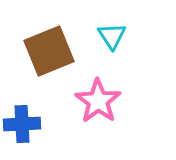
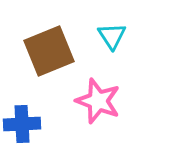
pink star: rotated 15 degrees counterclockwise
